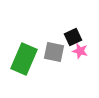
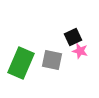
gray square: moved 2 px left, 8 px down
green rectangle: moved 3 px left, 4 px down
